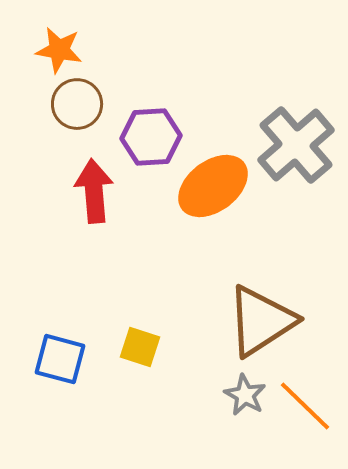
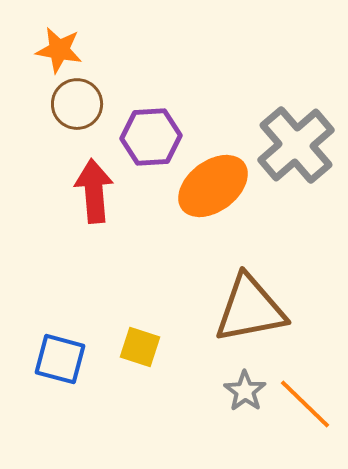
brown triangle: moved 11 px left, 12 px up; rotated 22 degrees clockwise
gray star: moved 4 px up; rotated 6 degrees clockwise
orange line: moved 2 px up
